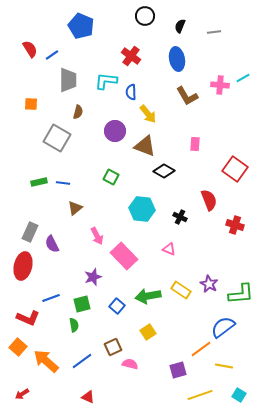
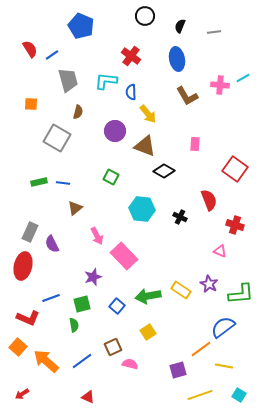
gray trapezoid at (68, 80): rotated 15 degrees counterclockwise
pink triangle at (169, 249): moved 51 px right, 2 px down
